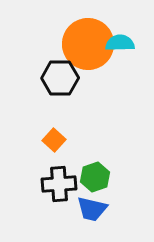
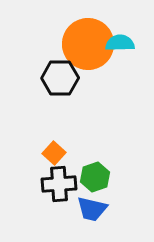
orange square: moved 13 px down
